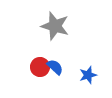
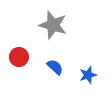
gray star: moved 2 px left, 1 px up
red circle: moved 21 px left, 10 px up
